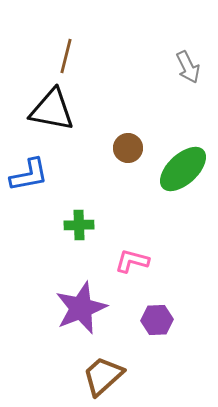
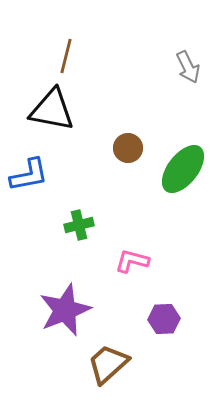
green ellipse: rotated 9 degrees counterclockwise
green cross: rotated 12 degrees counterclockwise
purple star: moved 16 px left, 2 px down
purple hexagon: moved 7 px right, 1 px up
brown trapezoid: moved 5 px right, 12 px up
